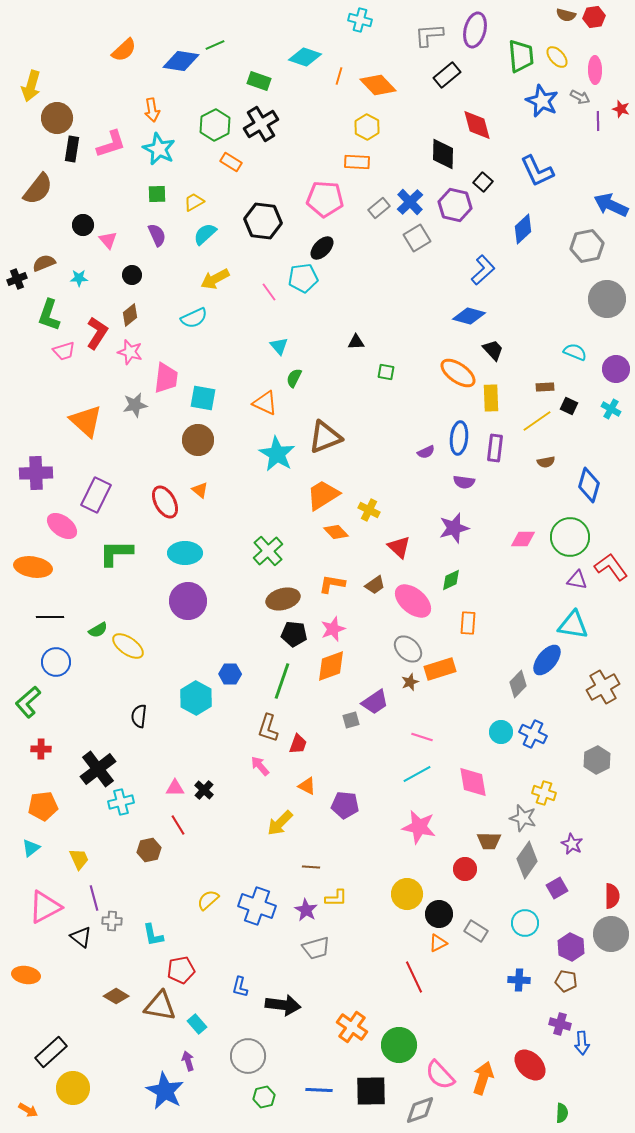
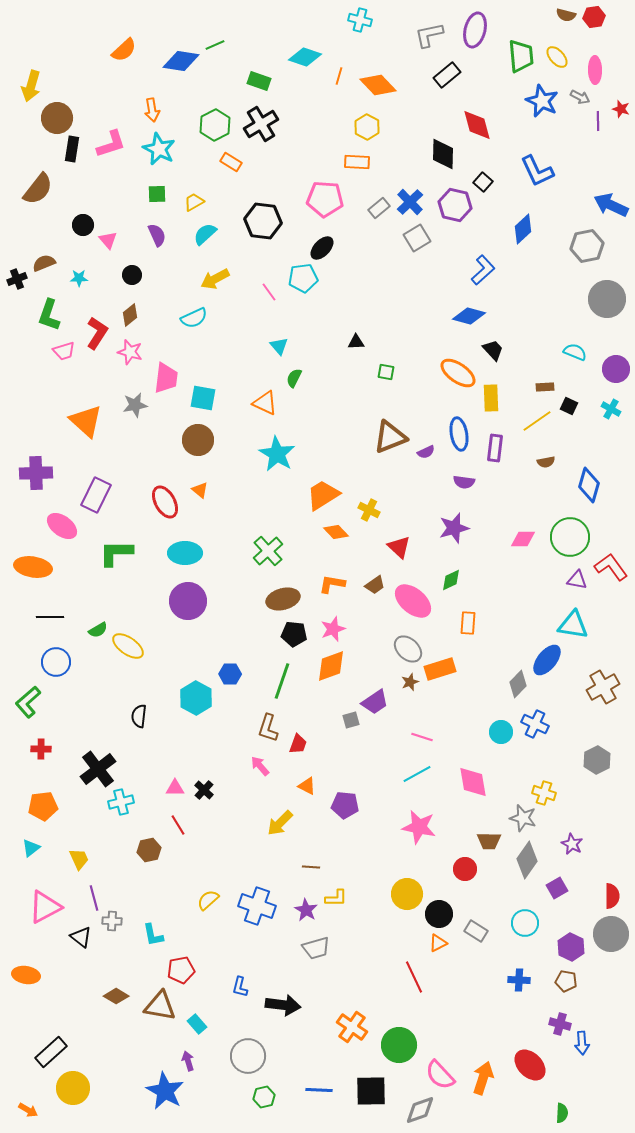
gray L-shape at (429, 35): rotated 8 degrees counterclockwise
brown triangle at (325, 437): moved 65 px right
blue ellipse at (459, 438): moved 4 px up; rotated 16 degrees counterclockwise
blue cross at (533, 734): moved 2 px right, 10 px up
